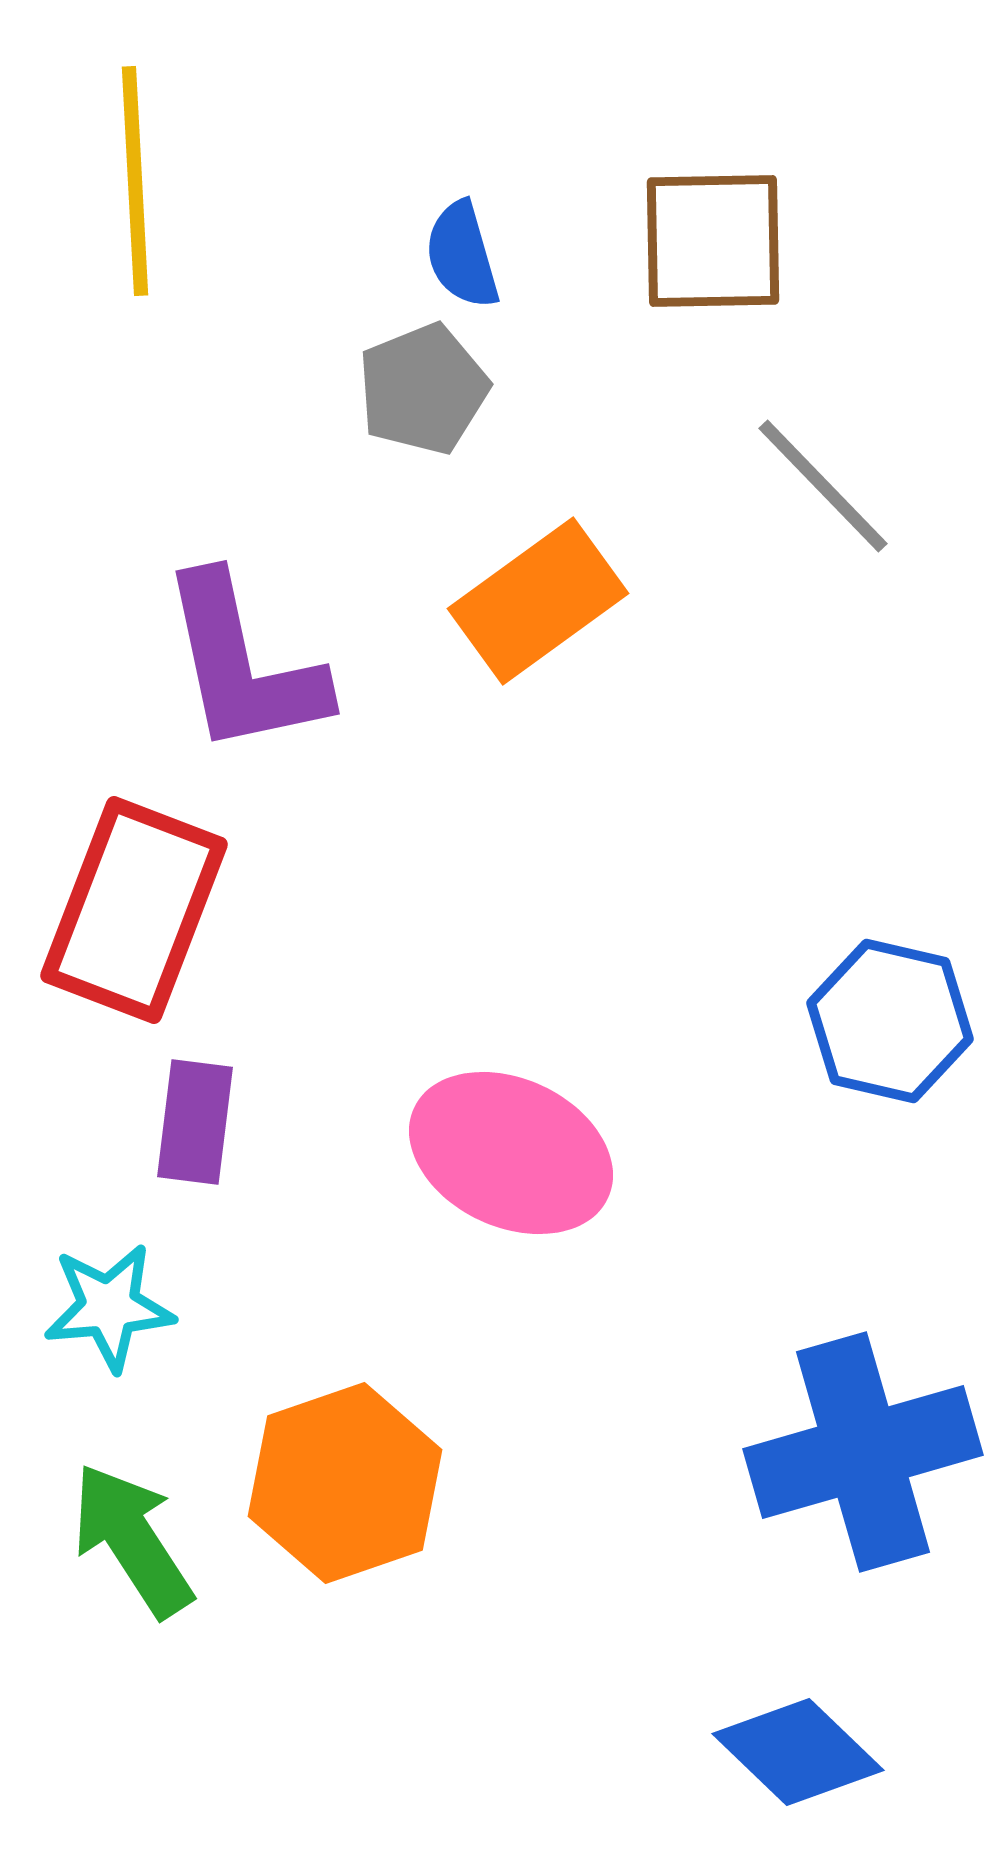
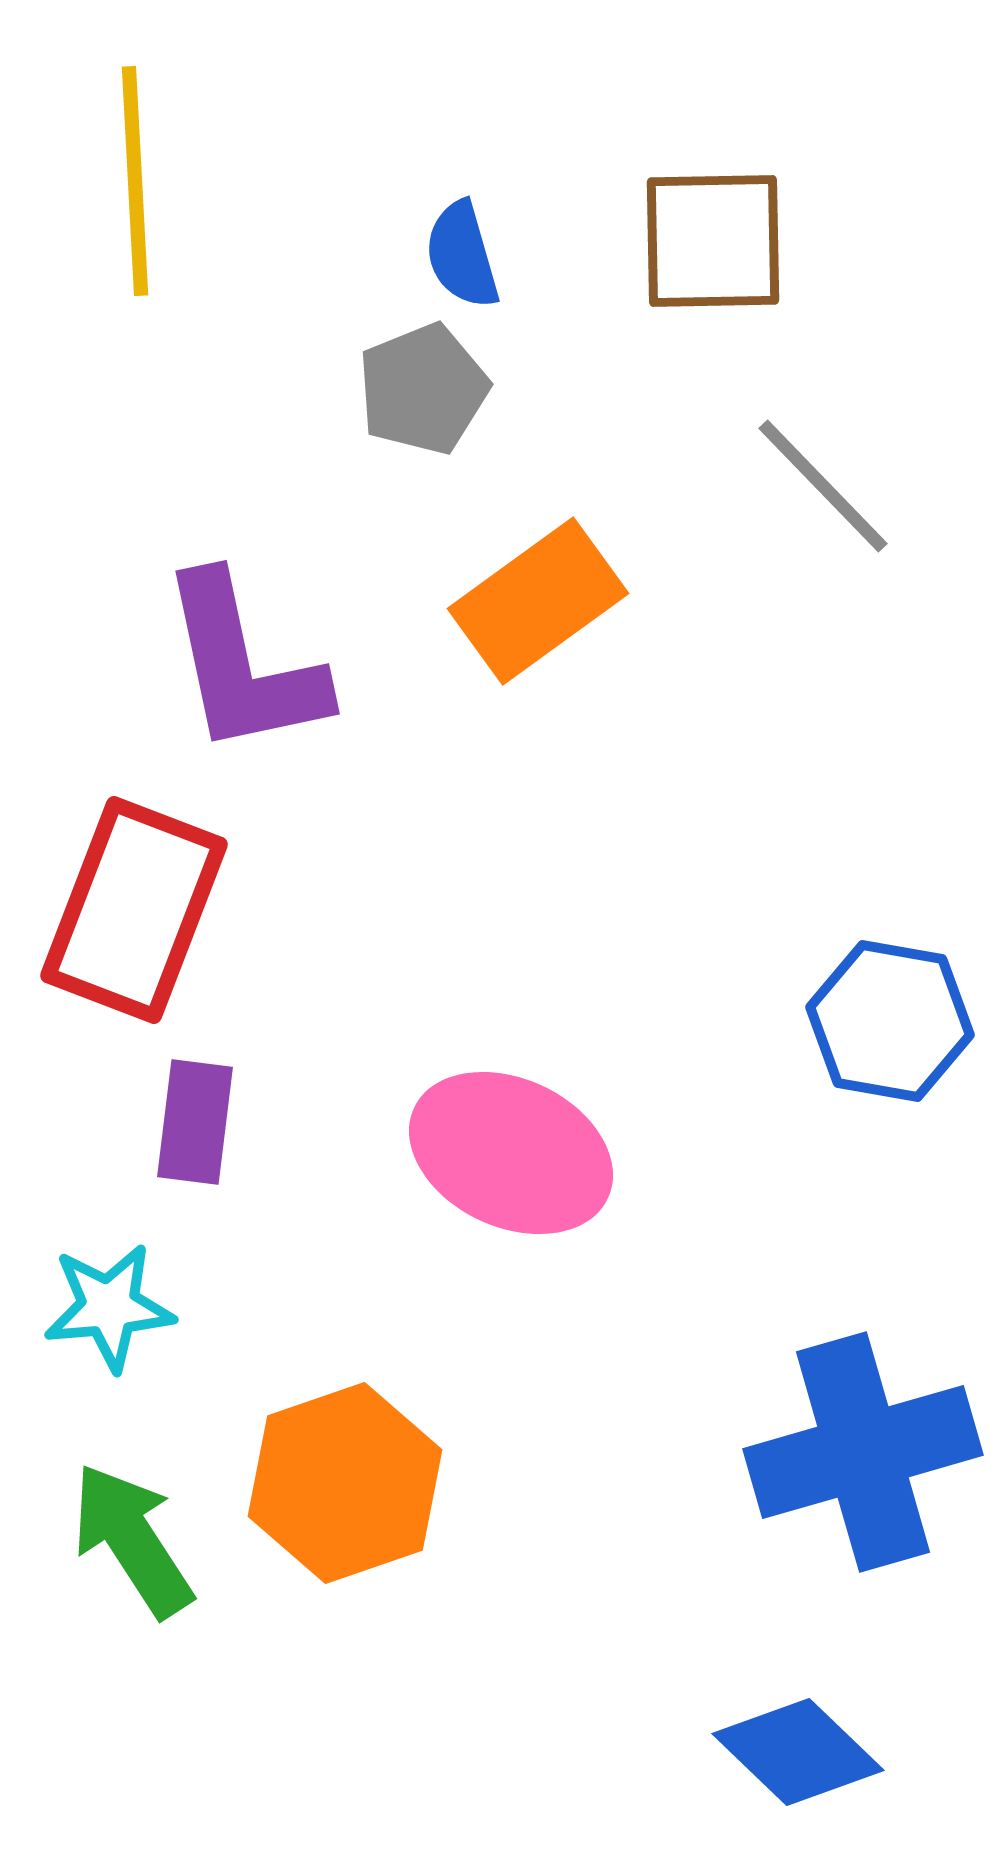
blue hexagon: rotated 3 degrees counterclockwise
